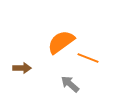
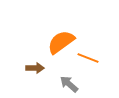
brown arrow: moved 13 px right
gray arrow: moved 1 px left
